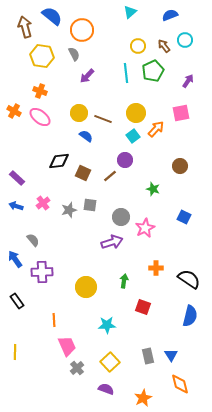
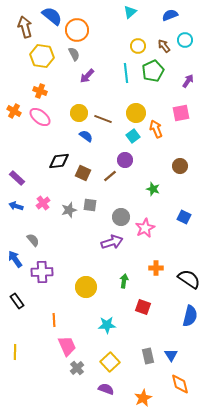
orange circle at (82, 30): moved 5 px left
orange arrow at (156, 129): rotated 66 degrees counterclockwise
